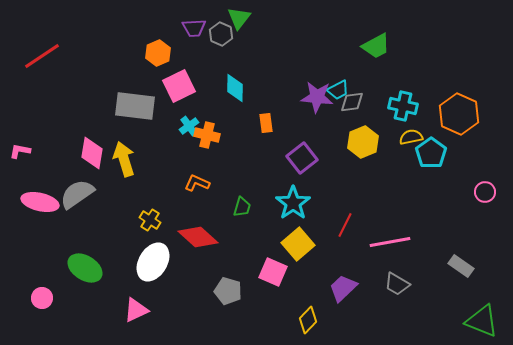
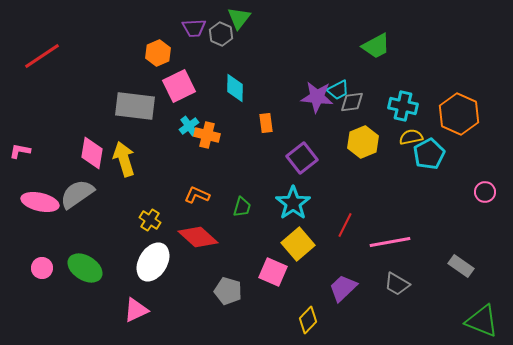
cyan pentagon at (431, 153): moved 2 px left, 1 px down; rotated 8 degrees clockwise
orange L-shape at (197, 183): moved 12 px down
pink circle at (42, 298): moved 30 px up
